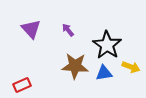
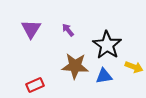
purple triangle: rotated 15 degrees clockwise
yellow arrow: moved 3 px right
blue triangle: moved 3 px down
red rectangle: moved 13 px right
